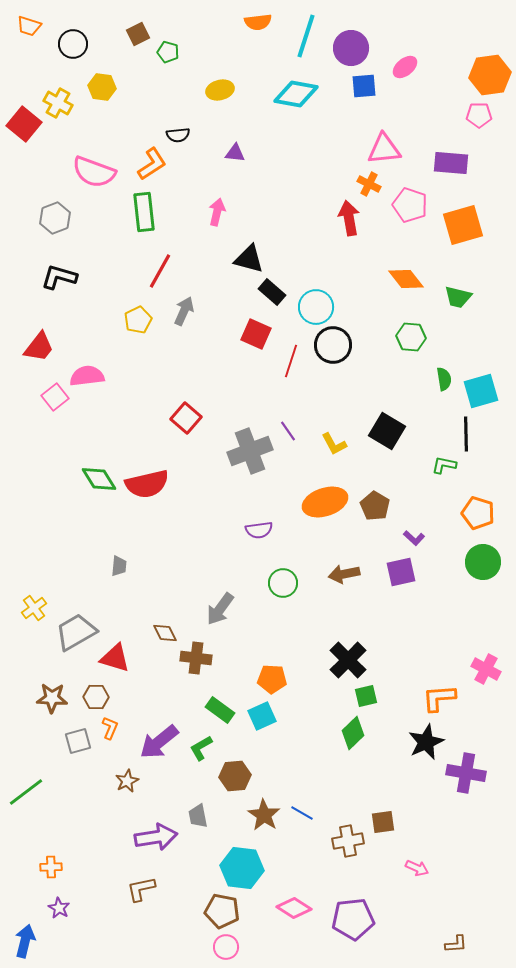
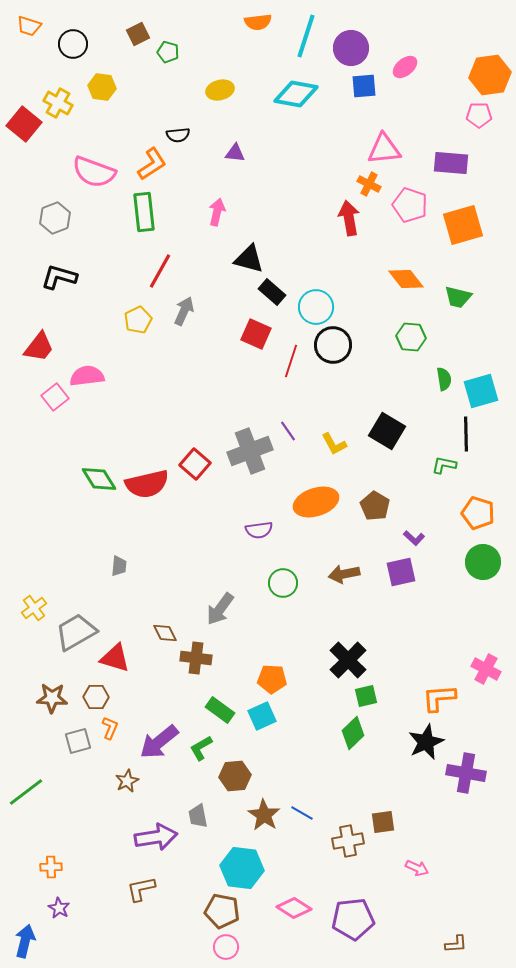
red square at (186, 418): moved 9 px right, 46 px down
orange ellipse at (325, 502): moved 9 px left
